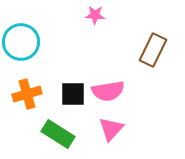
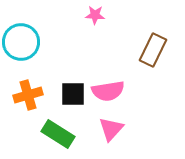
orange cross: moved 1 px right, 1 px down
